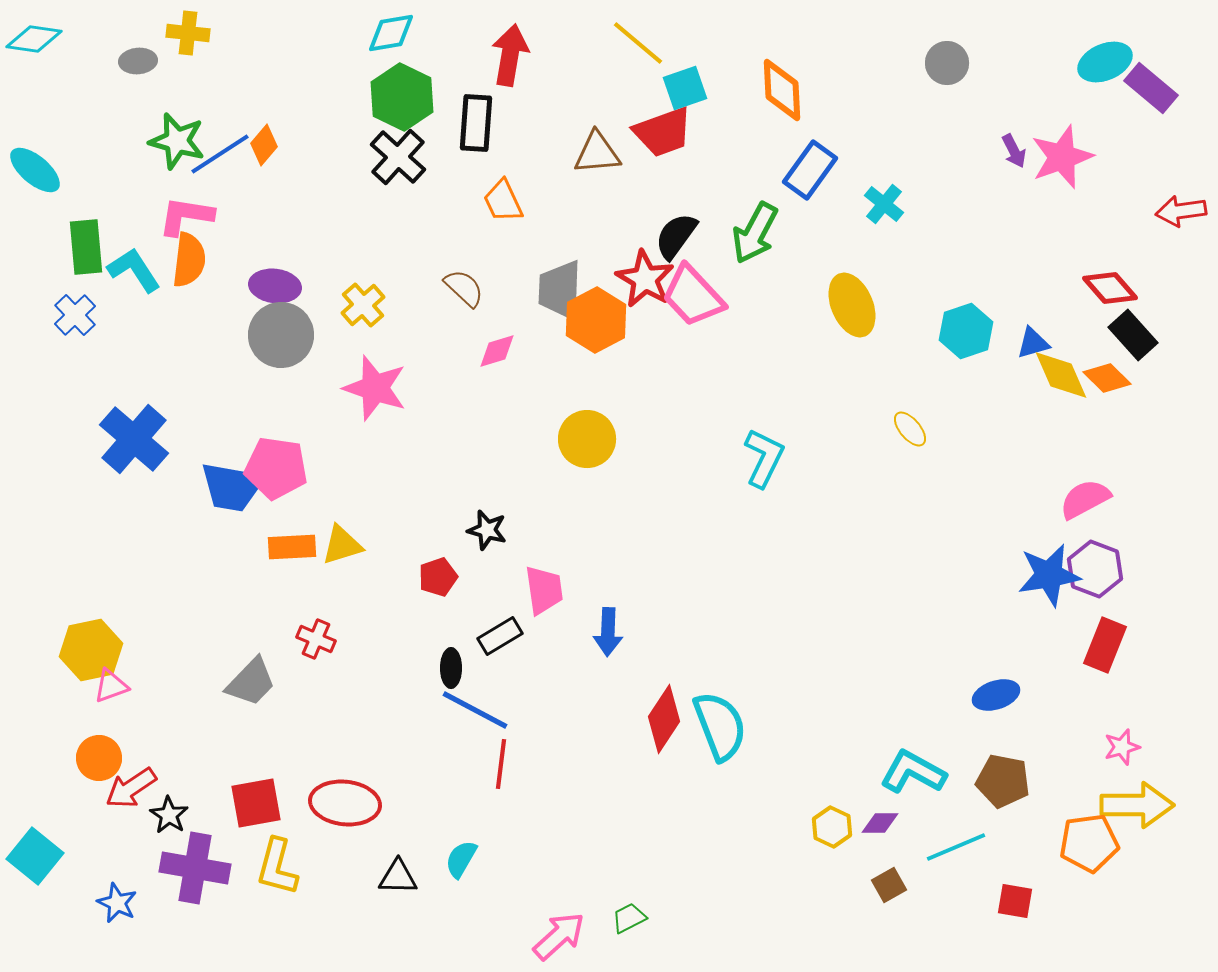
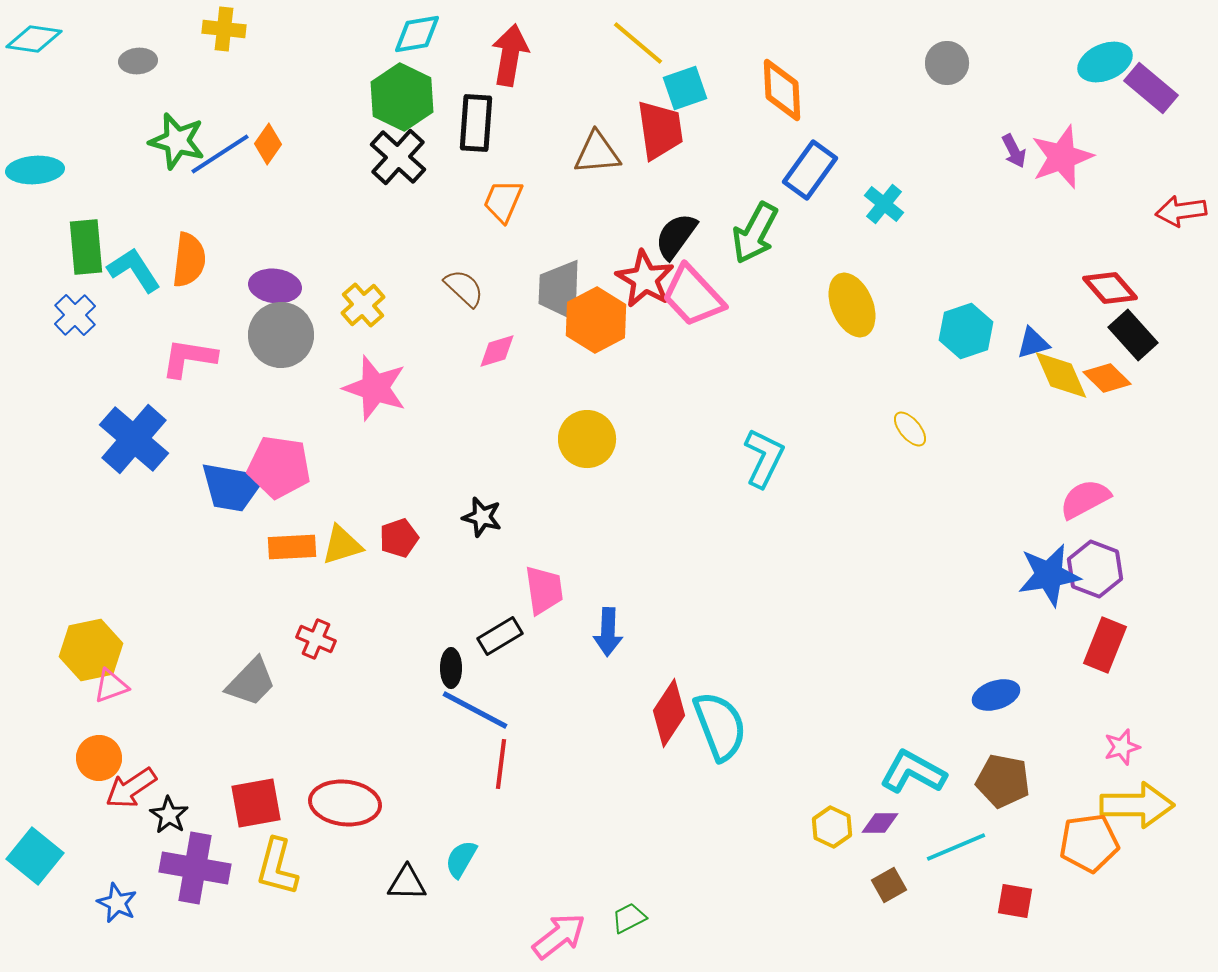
yellow cross at (188, 33): moved 36 px right, 4 px up
cyan diamond at (391, 33): moved 26 px right, 1 px down
red trapezoid at (663, 132): moved 3 px left, 2 px up; rotated 78 degrees counterclockwise
orange diamond at (264, 145): moved 4 px right, 1 px up; rotated 6 degrees counterclockwise
cyan ellipse at (35, 170): rotated 44 degrees counterclockwise
orange trapezoid at (503, 201): rotated 48 degrees clockwise
pink L-shape at (186, 216): moved 3 px right, 142 px down
pink pentagon at (276, 468): moved 3 px right, 1 px up
black star at (487, 530): moved 5 px left, 13 px up
red pentagon at (438, 577): moved 39 px left, 39 px up
red diamond at (664, 719): moved 5 px right, 6 px up
black triangle at (398, 877): moved 9 px right, 6 px down
pink arrow at (559, 936): rotated 4 degrees clockwise
